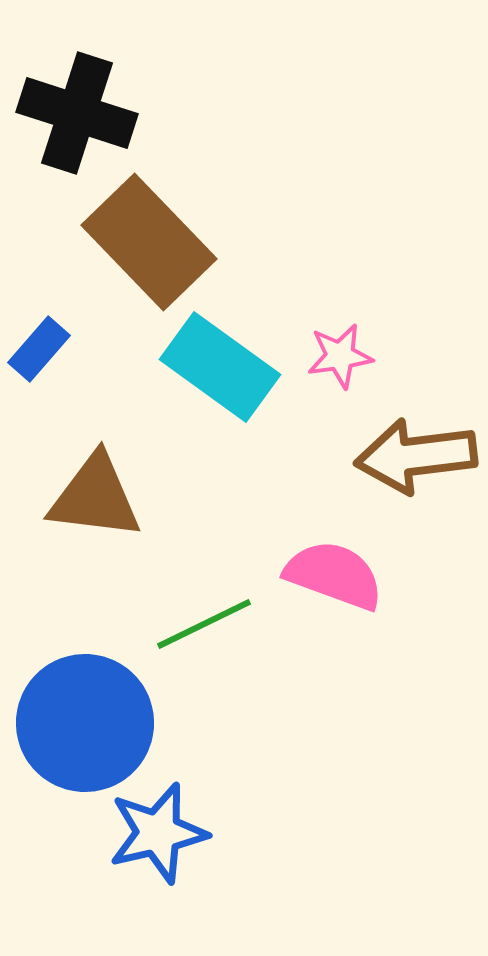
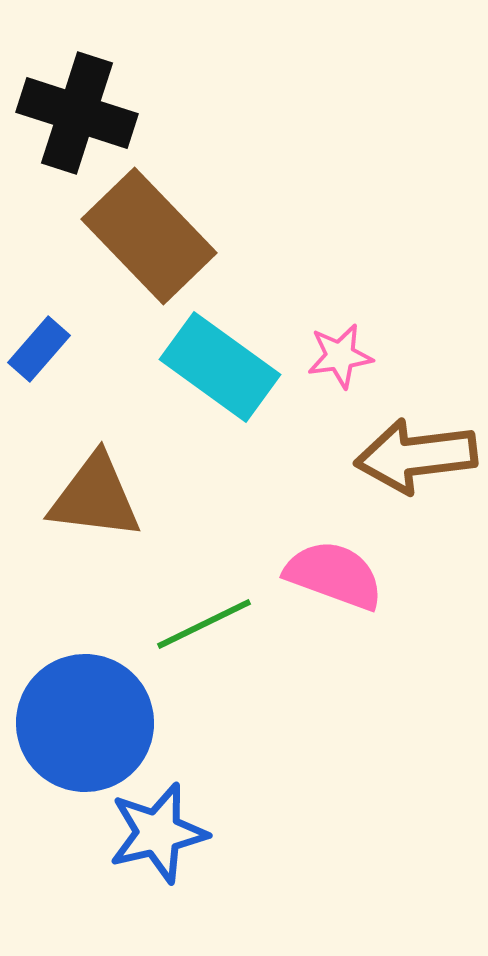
brown rectangle: moved 6 px up
